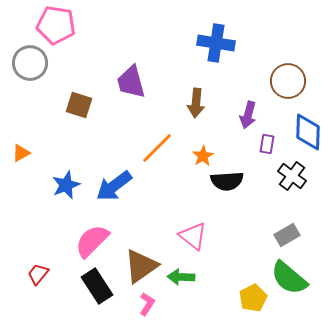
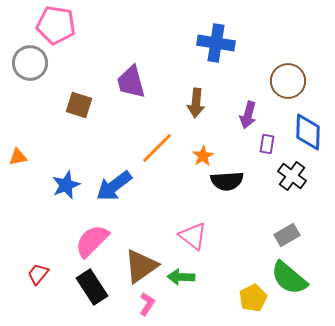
orange triangle: moved 3 px left, 4 px down; rotated 18 degrees clockwise
black rectangle: moved 5 px left, 1 px down
